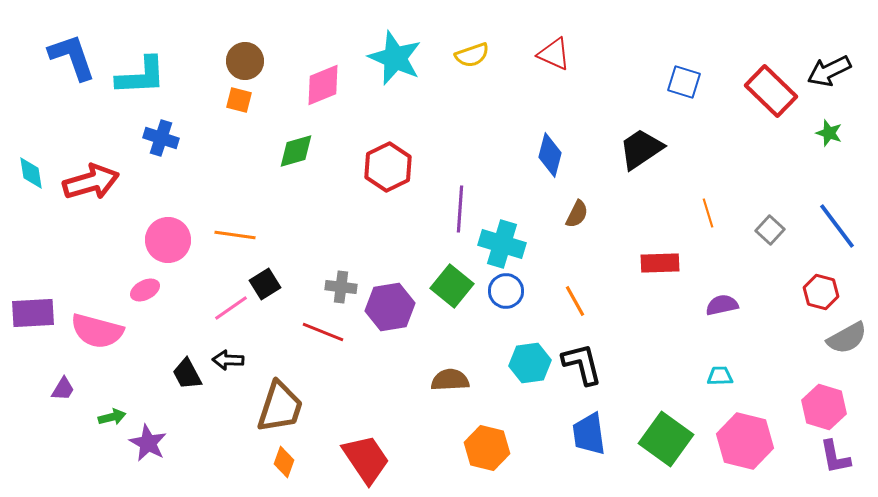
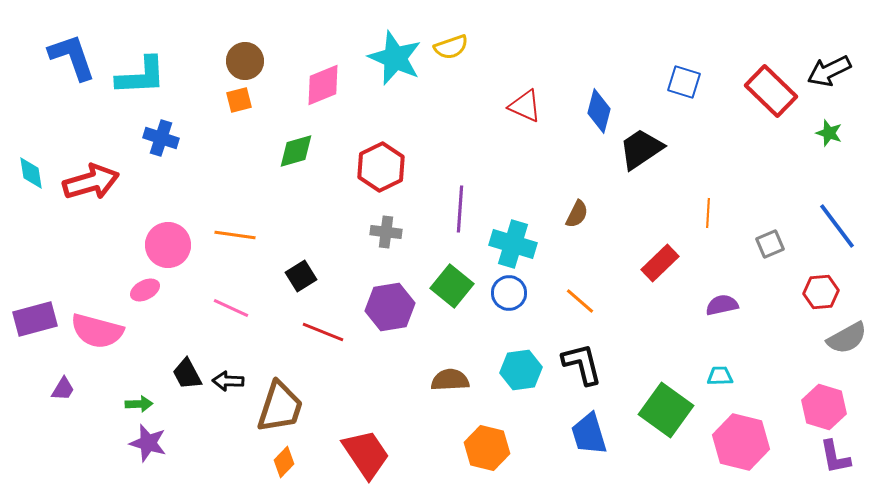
red triangle at (554, 54): moved 29 px left, 52 px down
yellow semicircle at (472, 55): moved 21 px left, 8 px up
orange square at (239, 100): rotated 28 degrees counterclockwise
blue diamond at (550, 155): moved 49 px right, 44 px up
red hexagon at (388, 167): moved 7 px left
orange line at (708, 213): rotated 20 degrees clockwise
gray square at (770, 230): moved 14 px down; rotated 24 degrees clockwise
pink circle at (168, 240): moved 5 px down
cyan cross at (502, 244): moved 11 px right
red rectangle at (660, 263): rotated 42 degrees counterclockwise
black square at (265, 284): moved 36 px right, 8 px up
gray cross at (341, 287): moved 45 px right, 55 px up
blue circle at (506, 291): moved 3 px right, 2 px down
red hexagon at (821, 292): rotated 20 degrees counterclockwise
orange line at (575, 301): moved 5 px right; rotated 20 degrees counterclockwise
pink line at (231, 308): rotated 60 degrees clockwise
purple rectangle at (33, 313): moved 2 px right, 6 px down; rotated 12 degrees counterclockwise
black arrow at (228, 360): moved 21 px down
cyan hexagon at (530, 363): moved 9 px left, 7 px down
green arrow at (112, 417): moved 27 px right, 13 px up; rotated 12 degrees clockwise
blue trapezoid at (589, 434): rotated 9 degrees counterclockwise
green square at (666, 439): moved 29 px up
pink hexagon at (745, 441): moved 4 px left, 1 px down
purple star at (148, 443): rotated 12 degrees counterclockwise
red trapezoid at (366, 459): moved 5 px up
orange diamond at (284, 462): rotated 24 degrees clockwise
